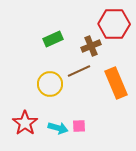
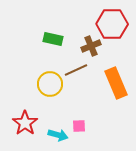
red hexagon: moved 2 px left
green rectangle: rotated 36 degrees clockwise
brown line: moved 3 px left, 1 px up
cyan arrow: moved 7 px down
